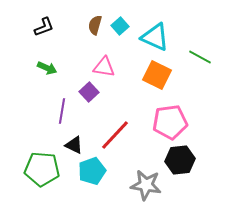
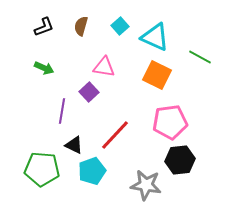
brown semicircle: moved 14 px left, 1 px down
green arrow: moved 3 px left
